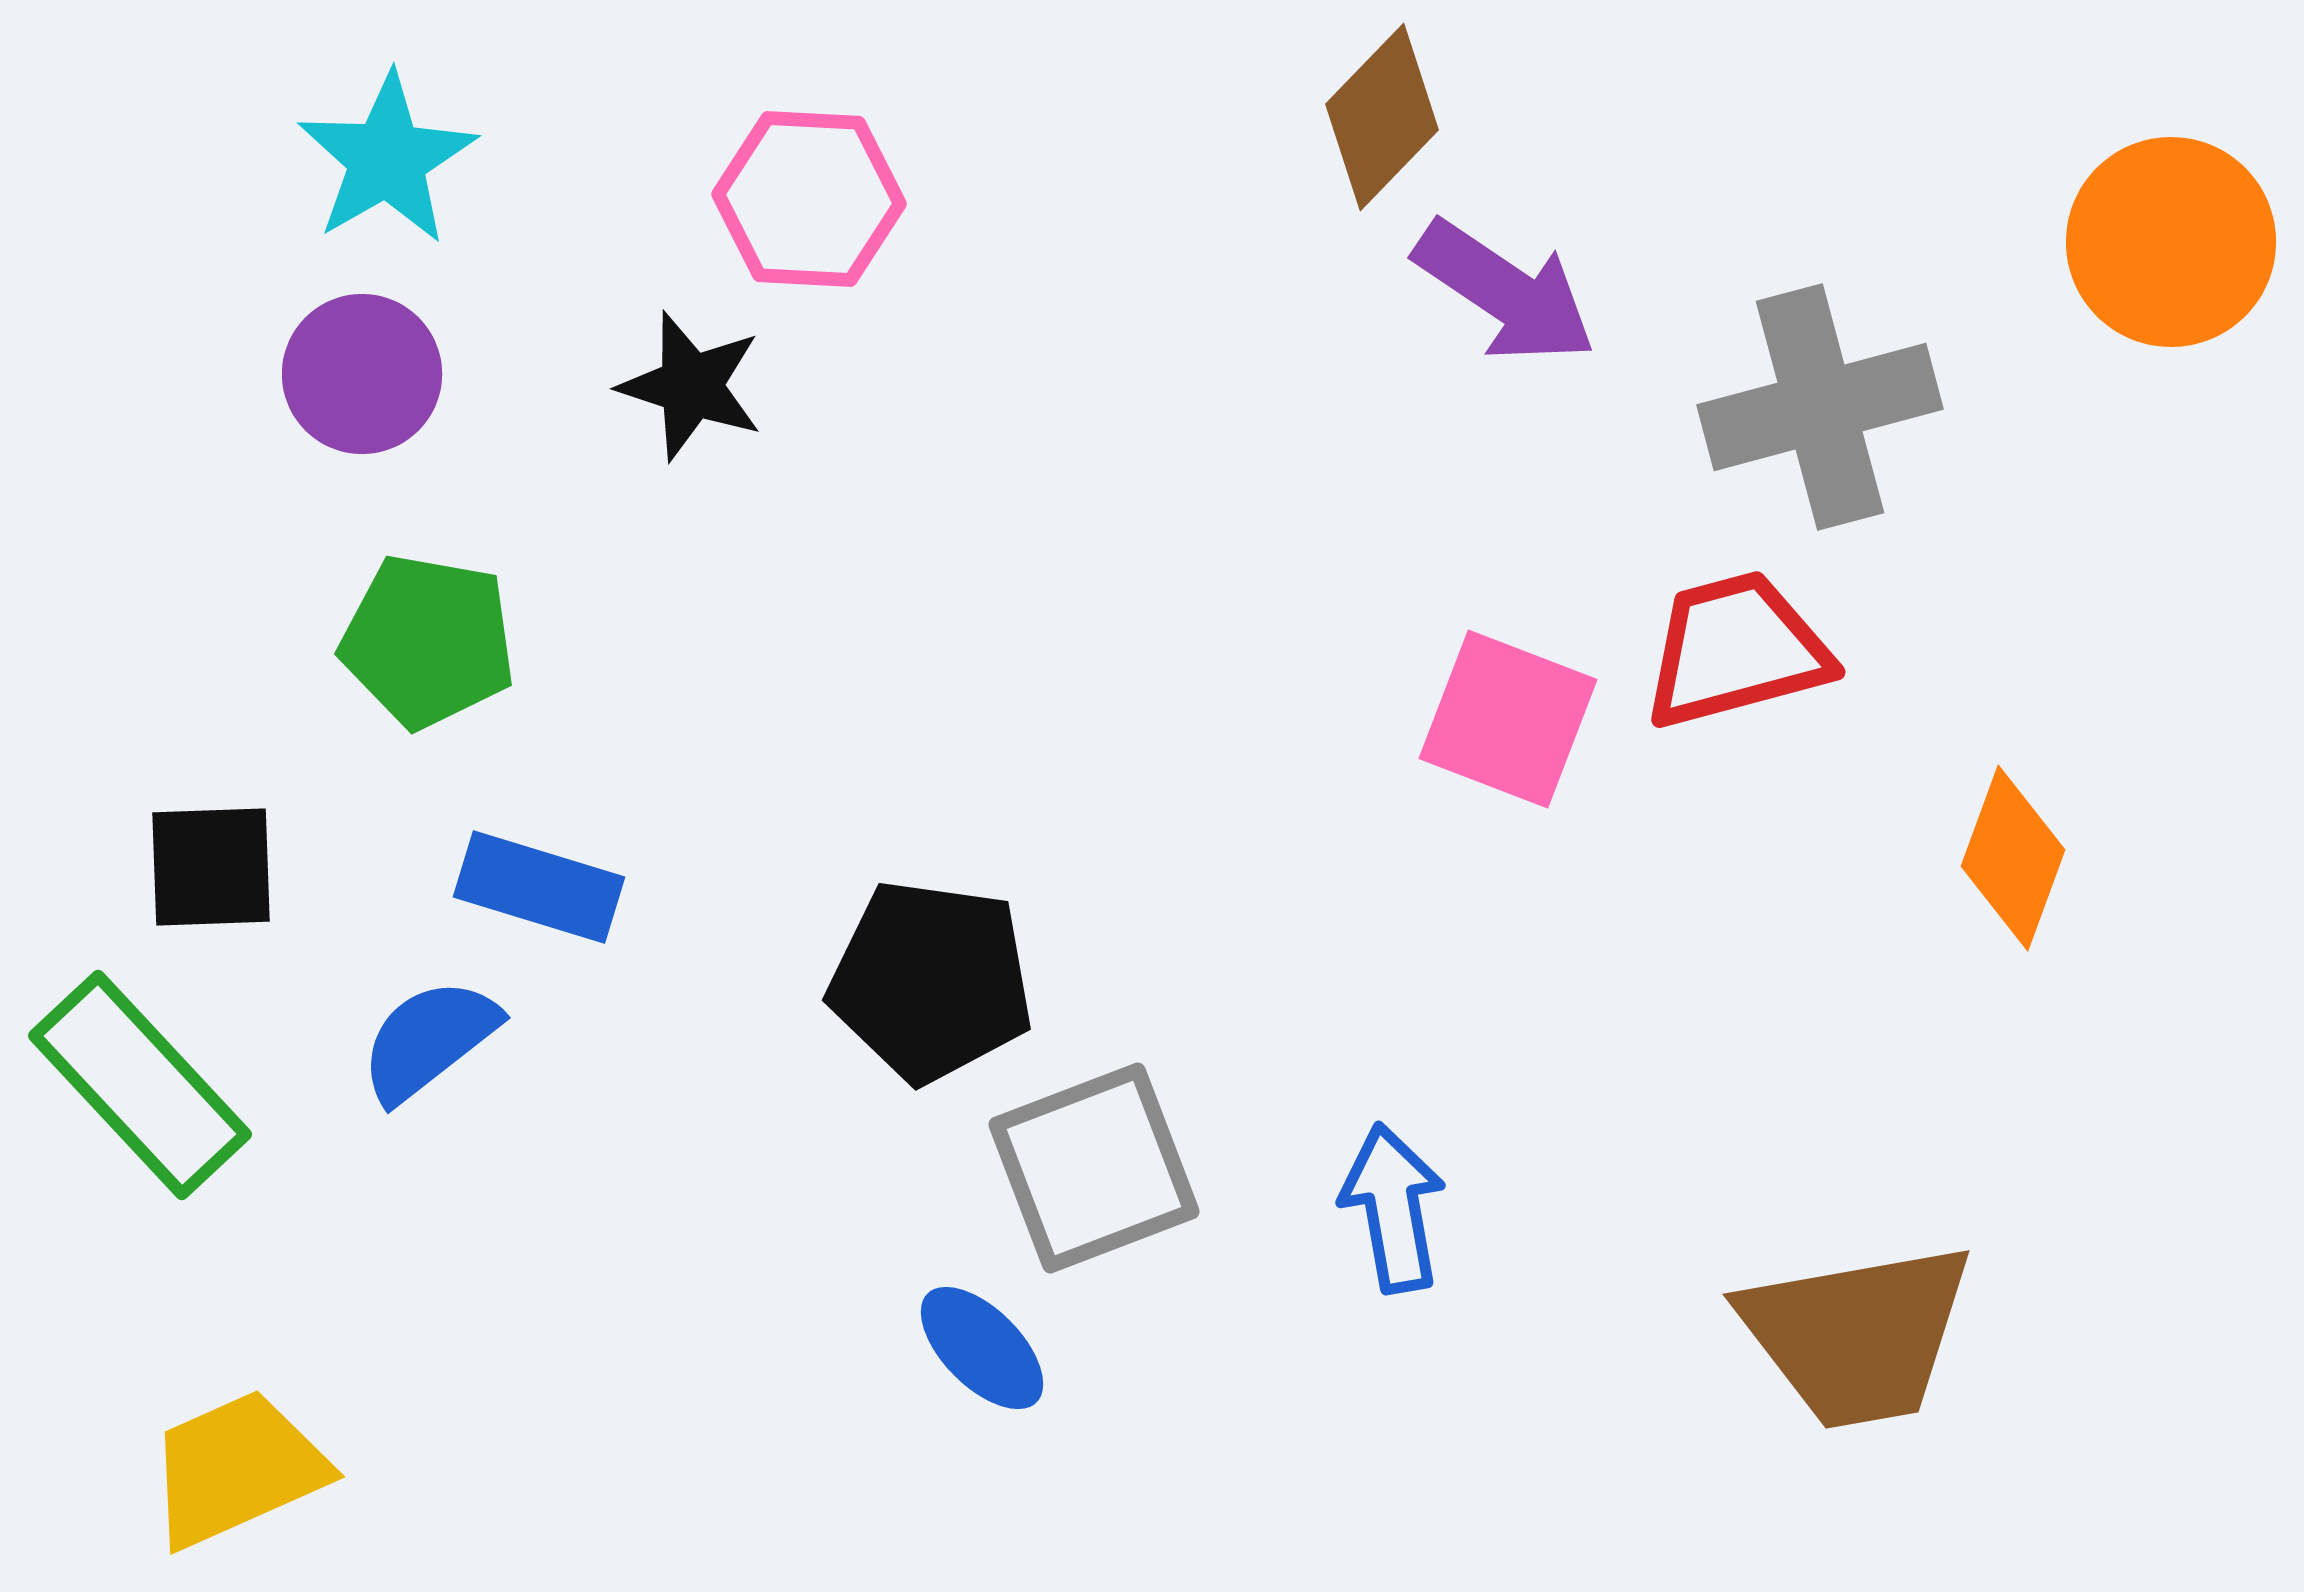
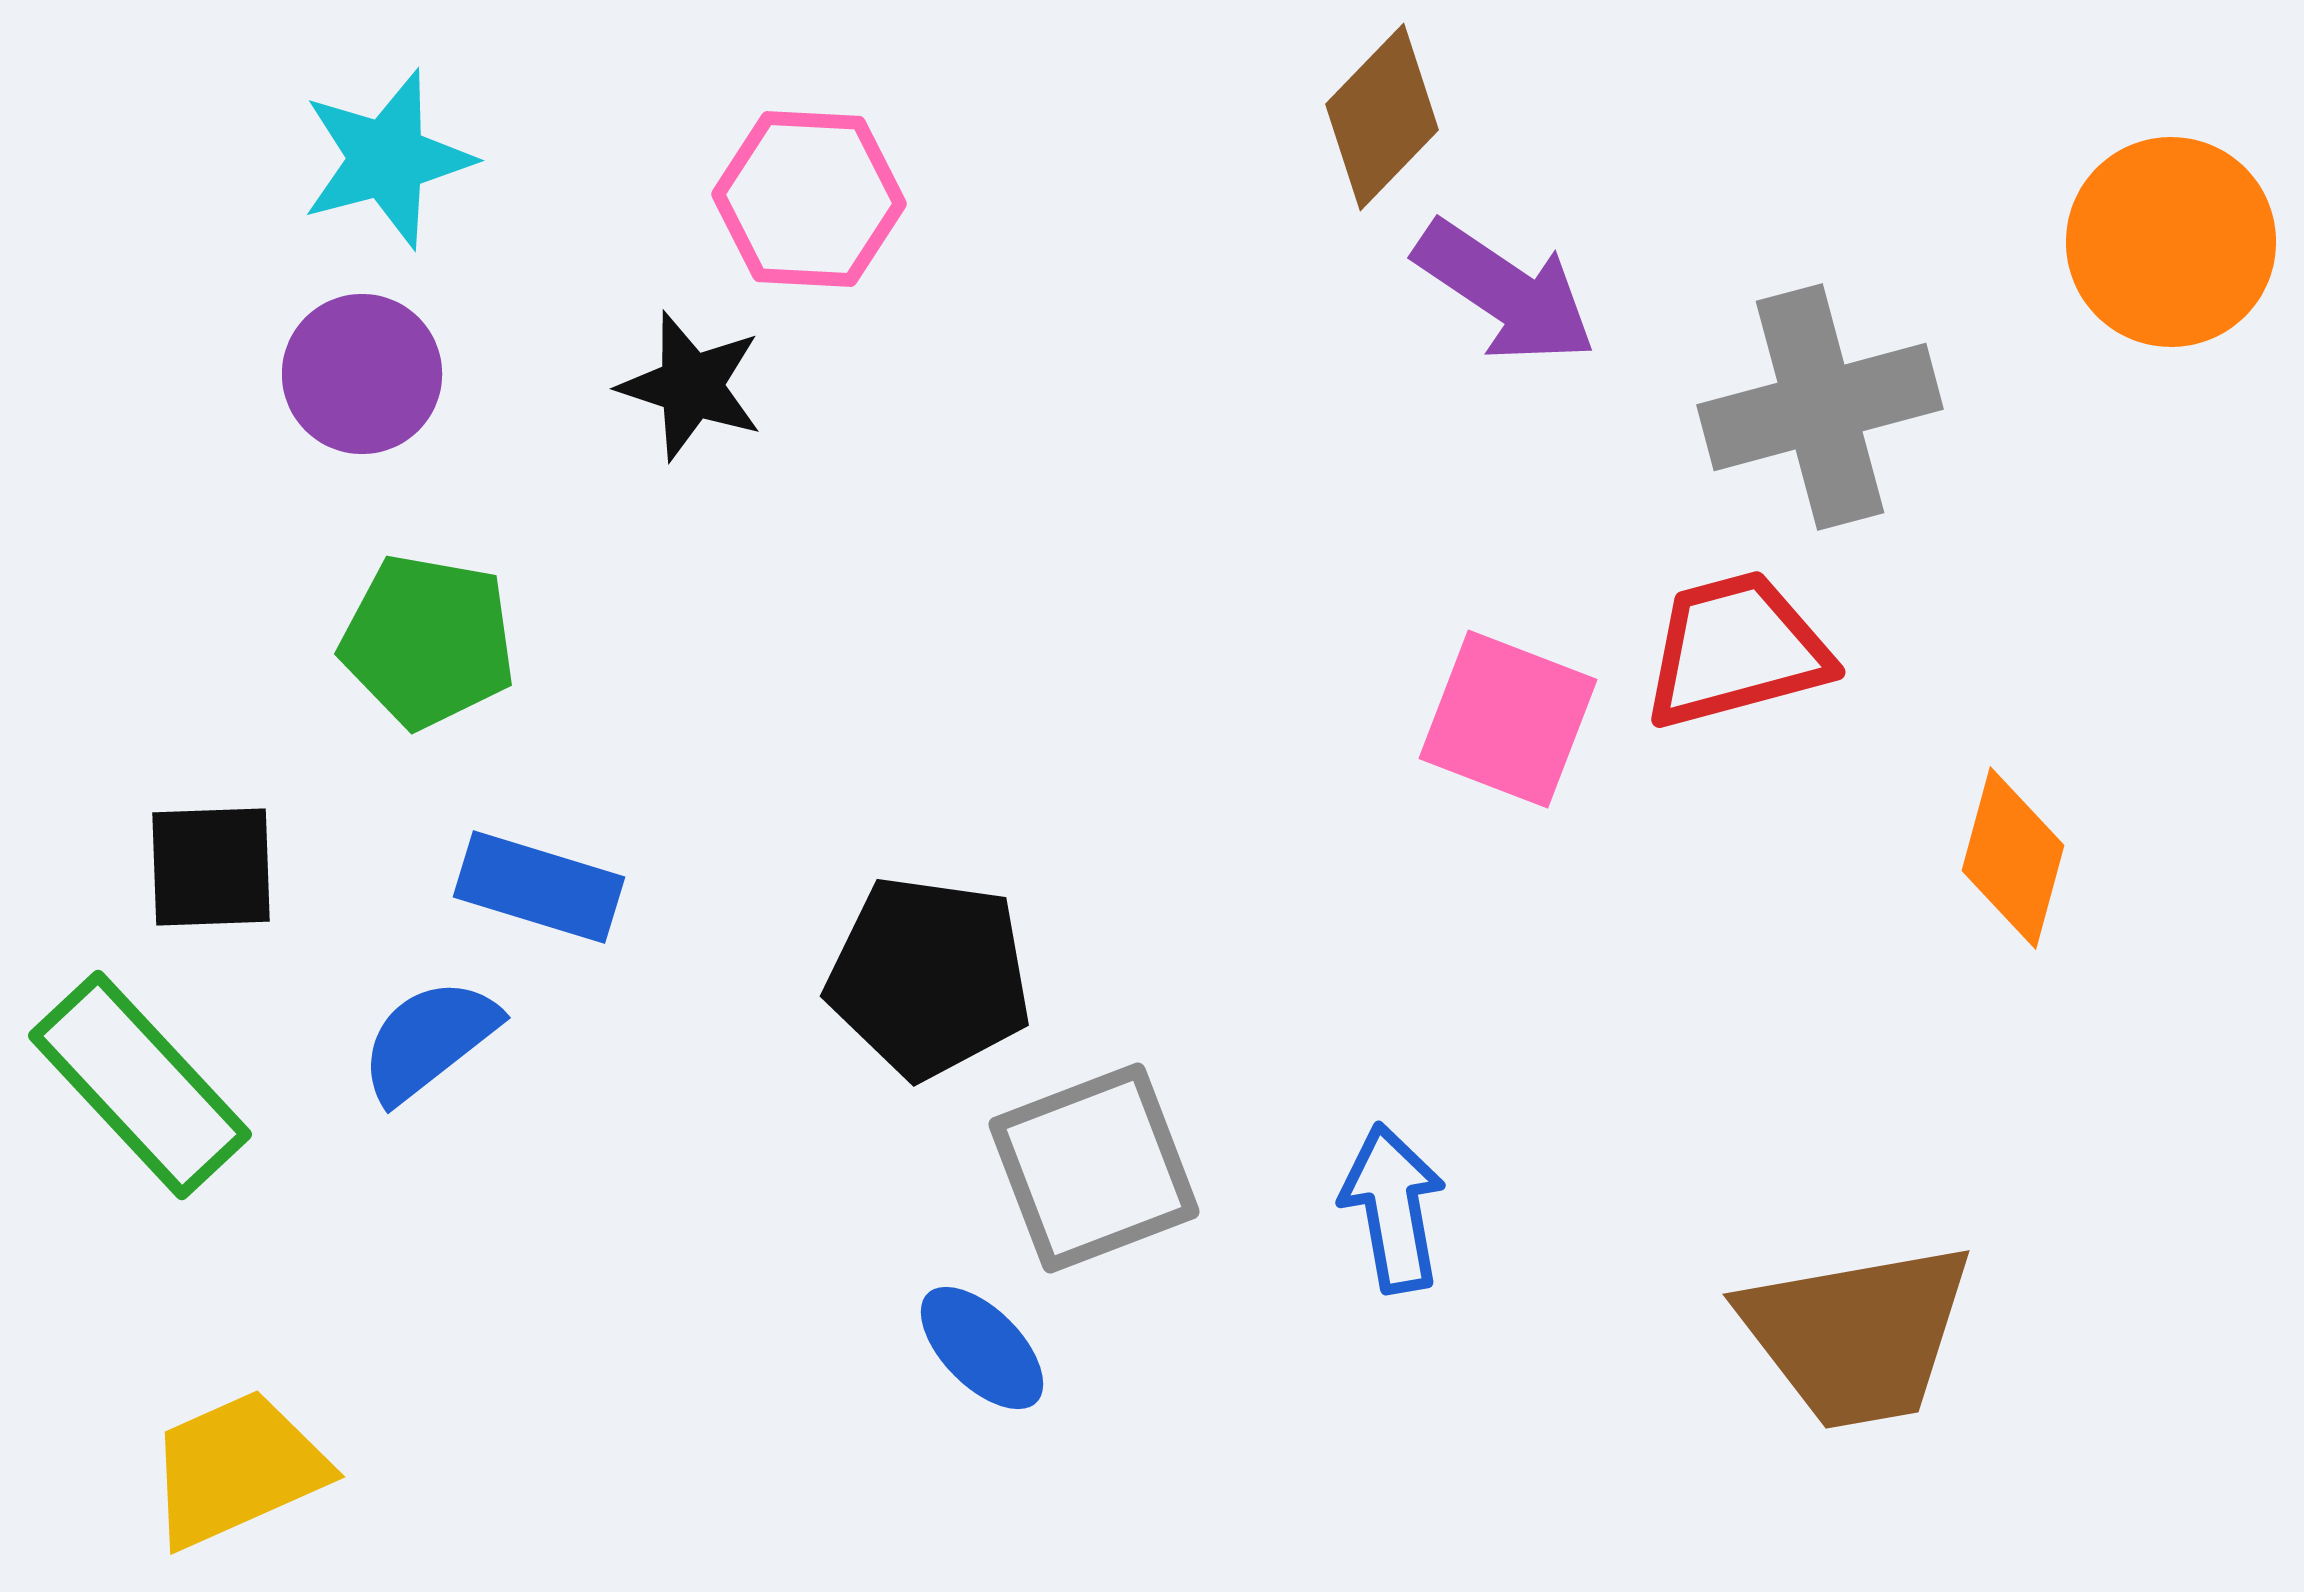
cyan star: rotated 15 degrees clockwise
orange diamond: rotated 5 degrees counterclockwise
black pentagon: moved 2 px left, 4 px up
